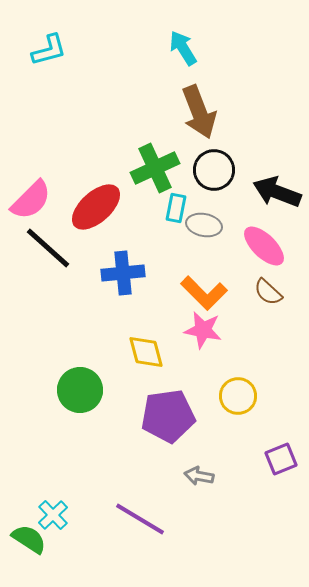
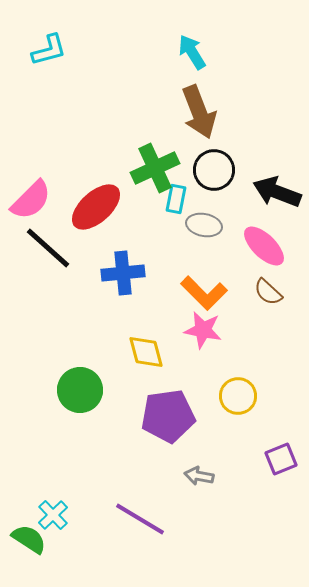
cyan arrow: moved 9 px right, 4 px down
cyan rectangle: moved 9 px up
